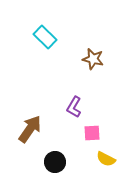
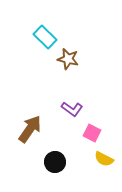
brown star: moved 25 px left
purple L-shape: moved 2 px left, 2 px down; rotated 85 degrees counterclockwise
pink square: rotated 30 degrees clockwise
yellow semicircle: moved 2 px left
